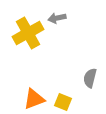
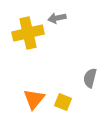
yellow cross: rotated 16 degrees clockwise
orange triangle: rotated 30 degrees counterclockwise
